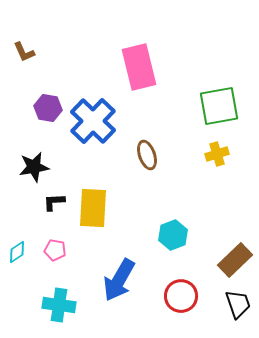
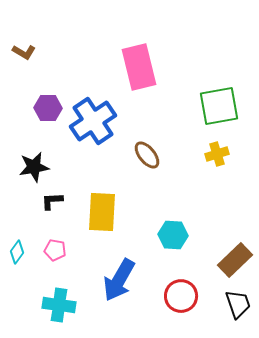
brown L-shape: rotated 35 degrees counterclockwise
purple hexagon: rotated 8 degrees counterclockwise
blue cross: rotated 12 degrees clockwise
brown ellipse: rotated 20 degrees counterclockwise
black L-shape: moved 2 px left, 1 px up
yellow rectangle: moved 9 px right, 4 px down
cyan hexagon: rotated 24 degrees clockwise
cyan diamond: rotated 20 degrees counterclockwise
